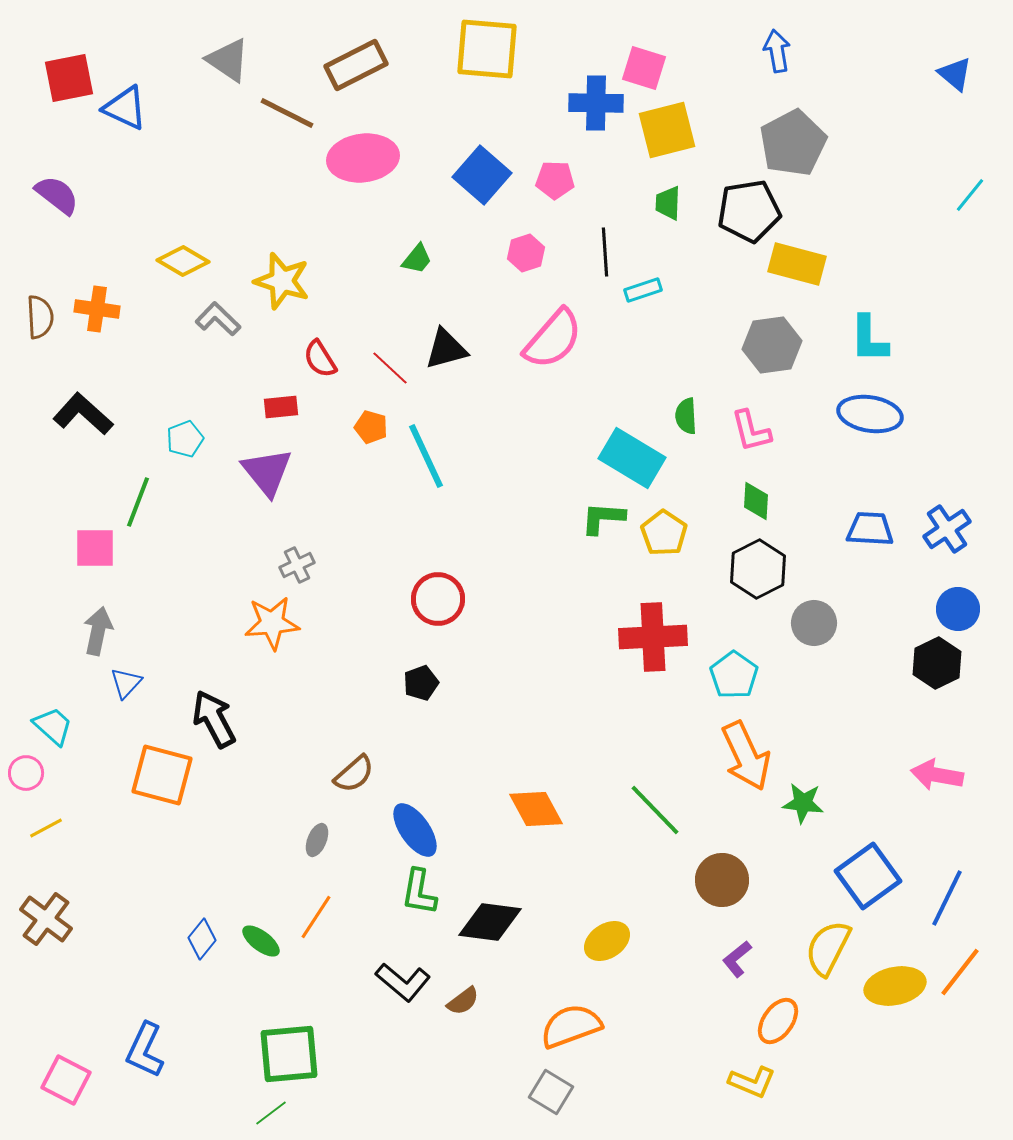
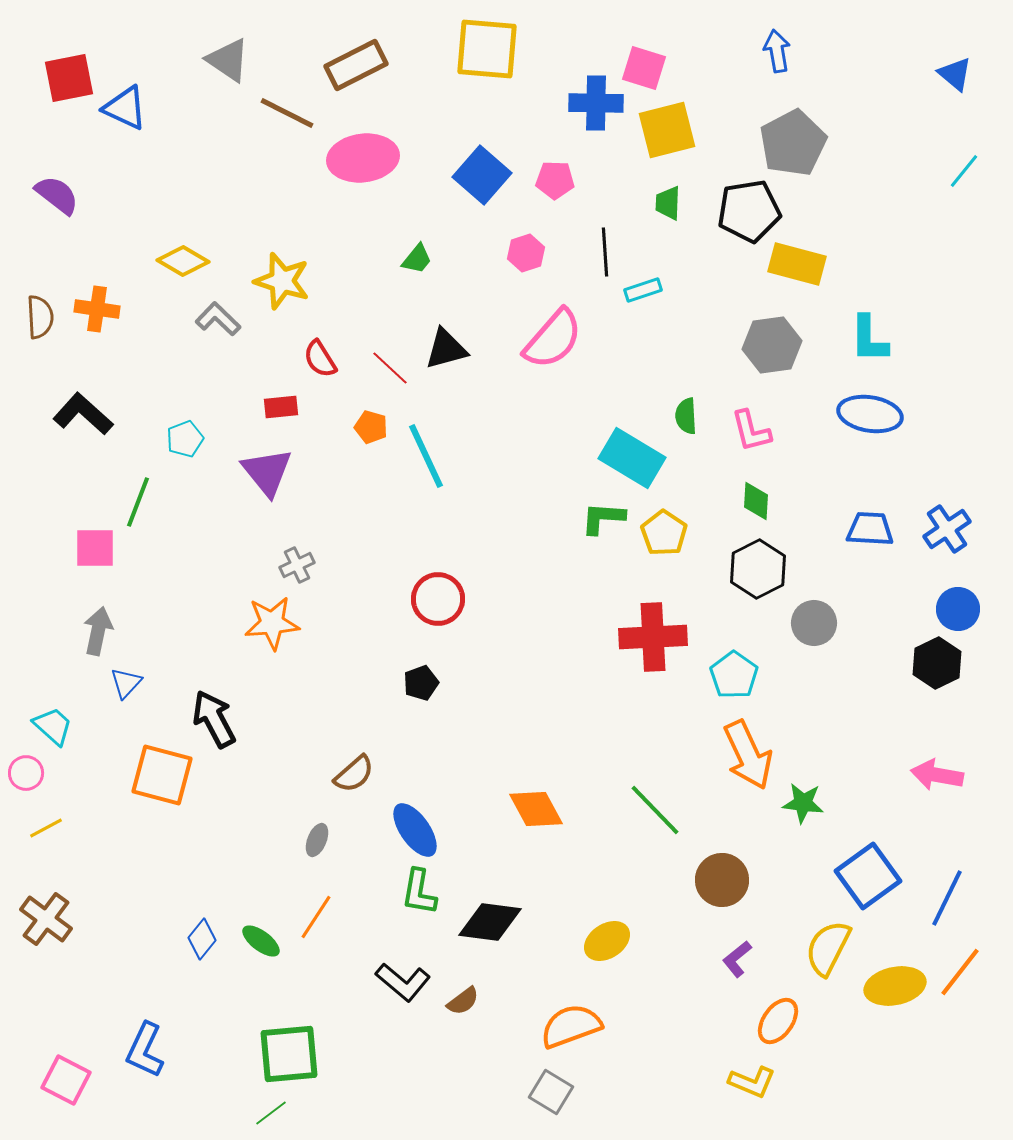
cyan line at (970, 195): moved 6 px left, 24 px up
orange arrow at (746, 756): moved 2 px right, 1 px up
